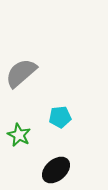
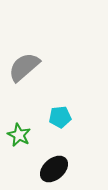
gray semicircle: moved 3 px right, 6 px up
black ellipse: moved 2 px left, 1 px up
